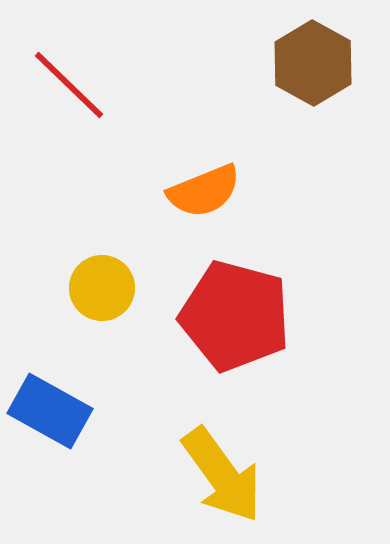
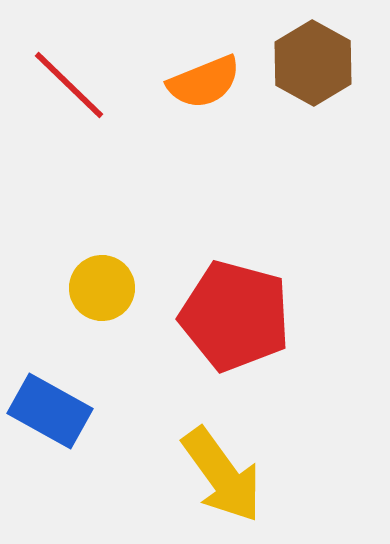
orange semicircle: moved 109 px up
